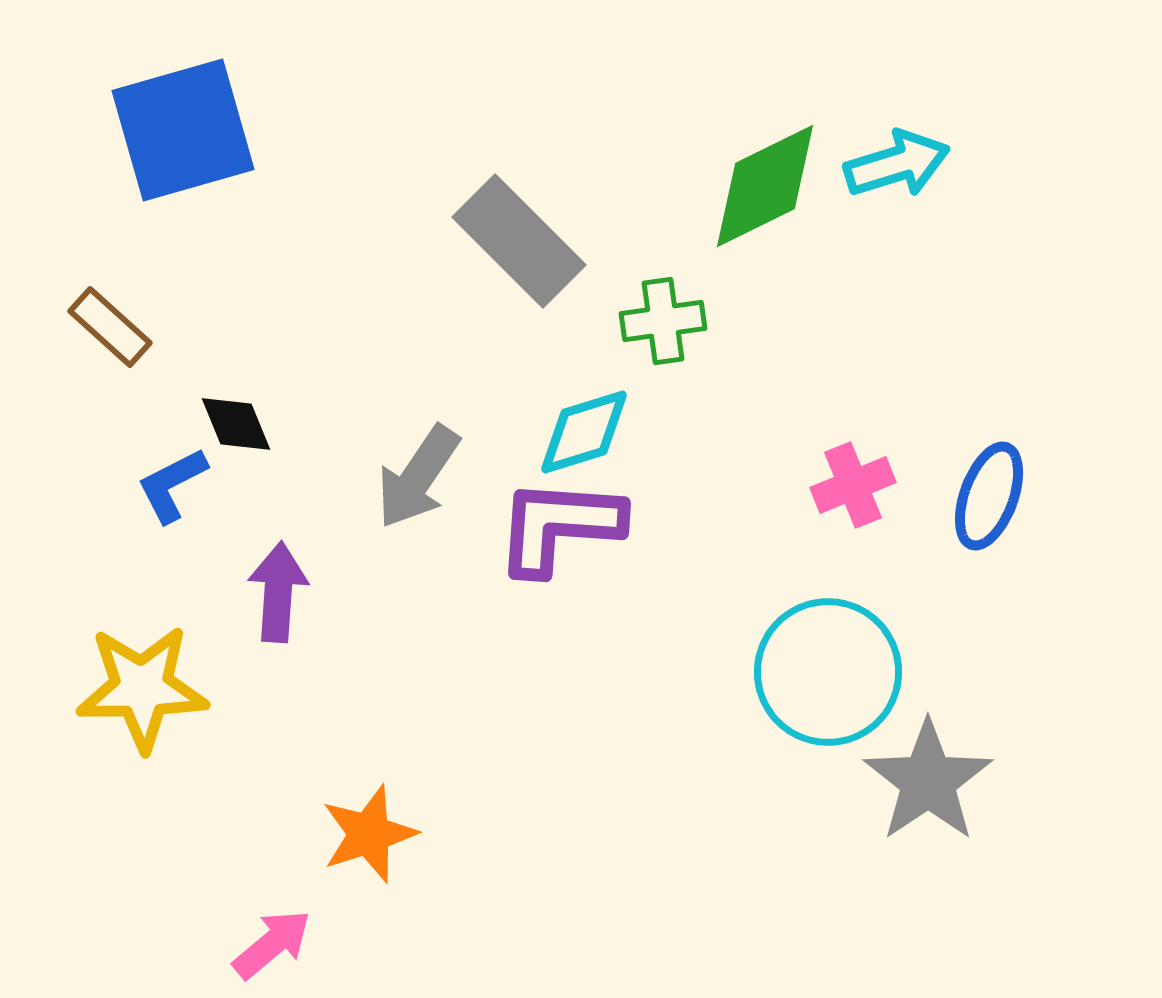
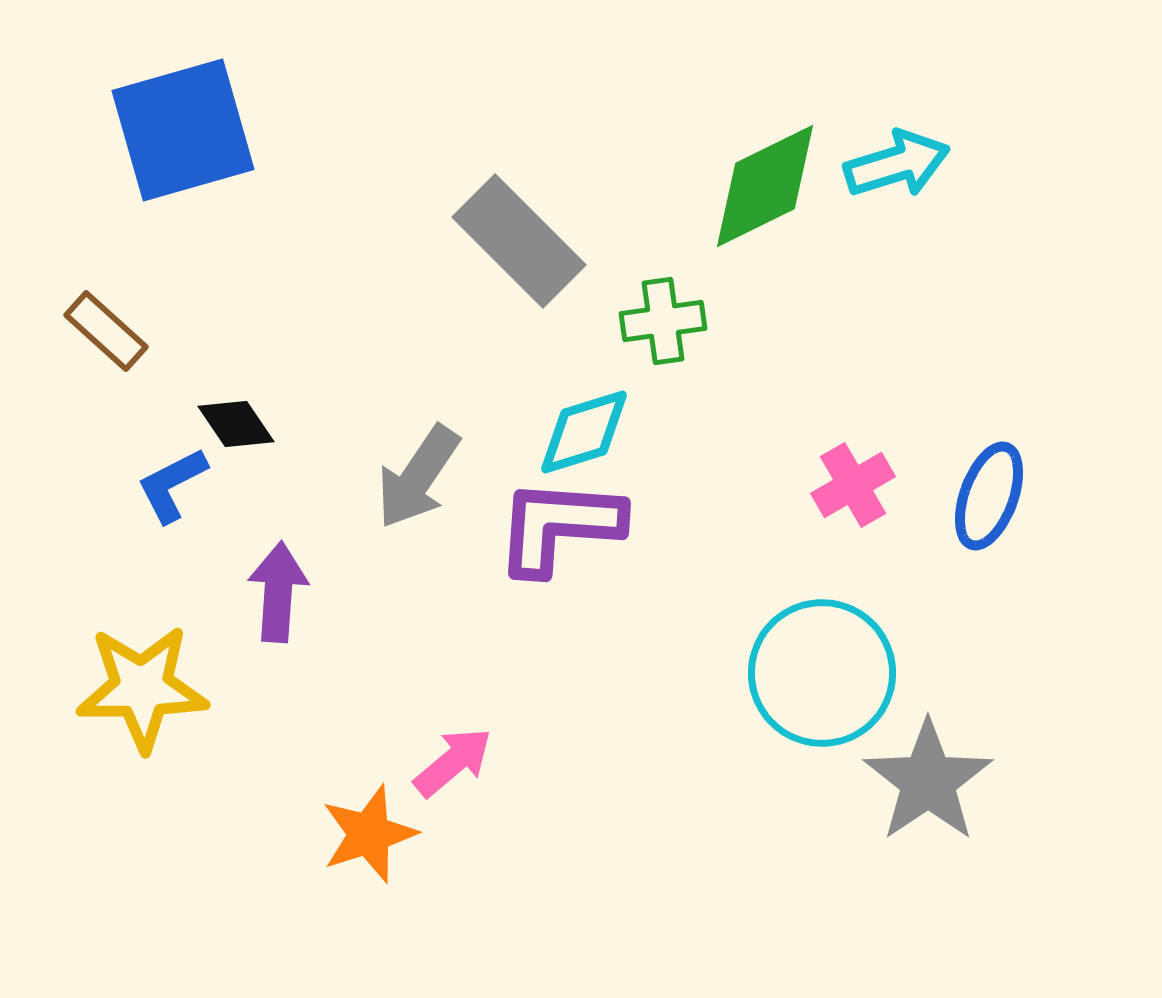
brown rectangle: moved 4 px left, 4 px down
black diamond: rotated 12 degrees counterclockwise
pink cross: rotated 8 degrees counterclockwise
cyan circle: moved 6 px left, 1 px down
pink arrow: moved 181 px right, 182 px up
